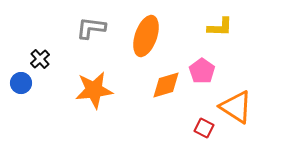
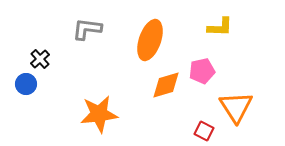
gray L-shape: moved 4 px left, 1 px down
orange ellipse: moved 4 px right, 4 px down
pink pentagon: rotated 25 degrees clockwise
blue circle: moved 5 px right, 1 px down
orange star: moved 5 px right, 24 px down
orange triangle: rotated 24 degrees clockwise
red square: moved 3 px down
